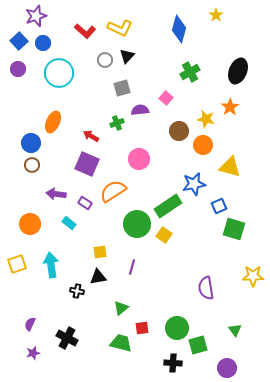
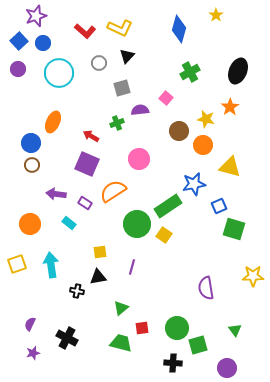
gray circle at (105, 60): moved 6 px left, 3 px down
